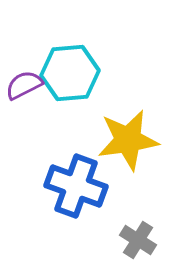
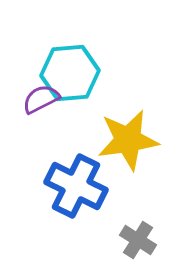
purple semicircle: moved 17 px right, 14 px down
blue cross: rotated 6 degrees clockwise
